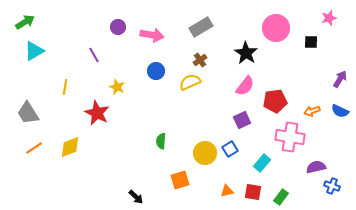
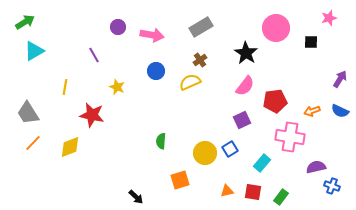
red star: moved 5 px left, 2 px down; rotated 15 degrees counterclockwise
orange line: moved 1 px left, 5 px up; rotated 12 degrees counterclockwise
